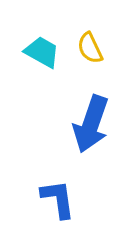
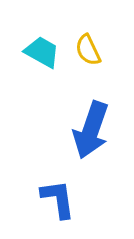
yellow semicircle: moved 2 px left, 2 px down
blue arrow: moved 6 px down
